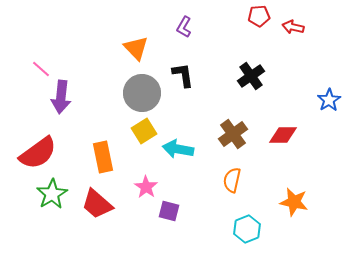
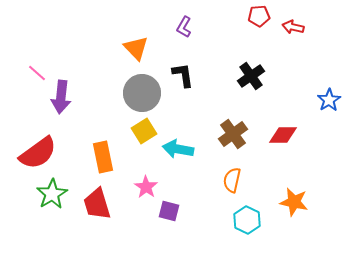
pink line: moved 4 px left, 4 px down
red trapezoid: rotated 32 degrees clockwise
cyan hexagon: moved 9 px up; rotated 12 degrees counterclockwise
